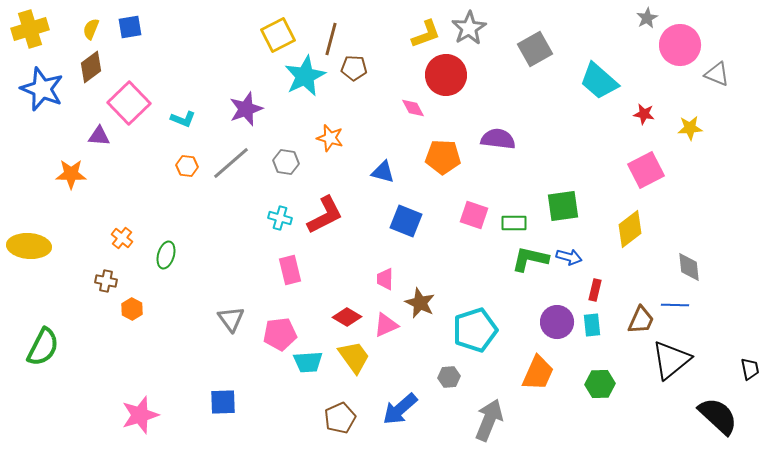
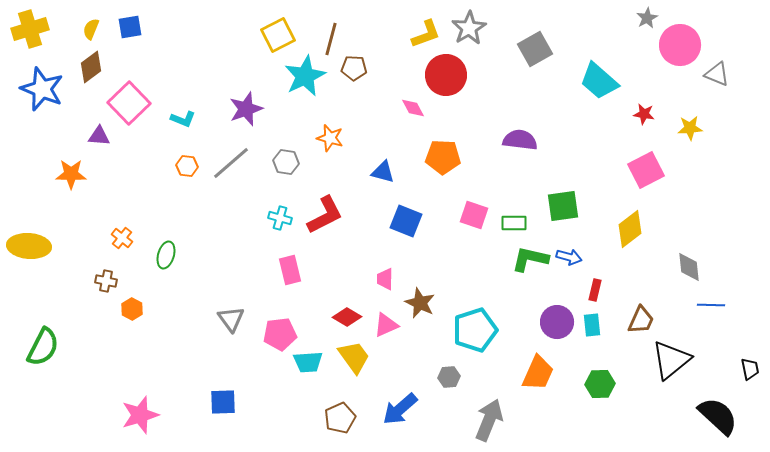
purple semicircle at (498, 139): moved 22 px right, 1 px down
blue line at (675, 305): moved 36 px right
